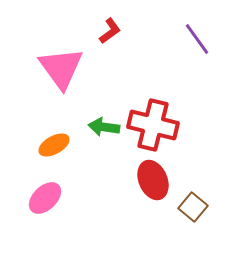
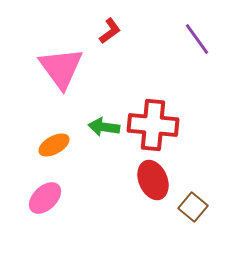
red cross: rotated 9 degrees counterclockwise
